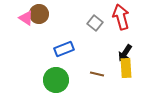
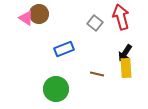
green circle: moved 9 px down
